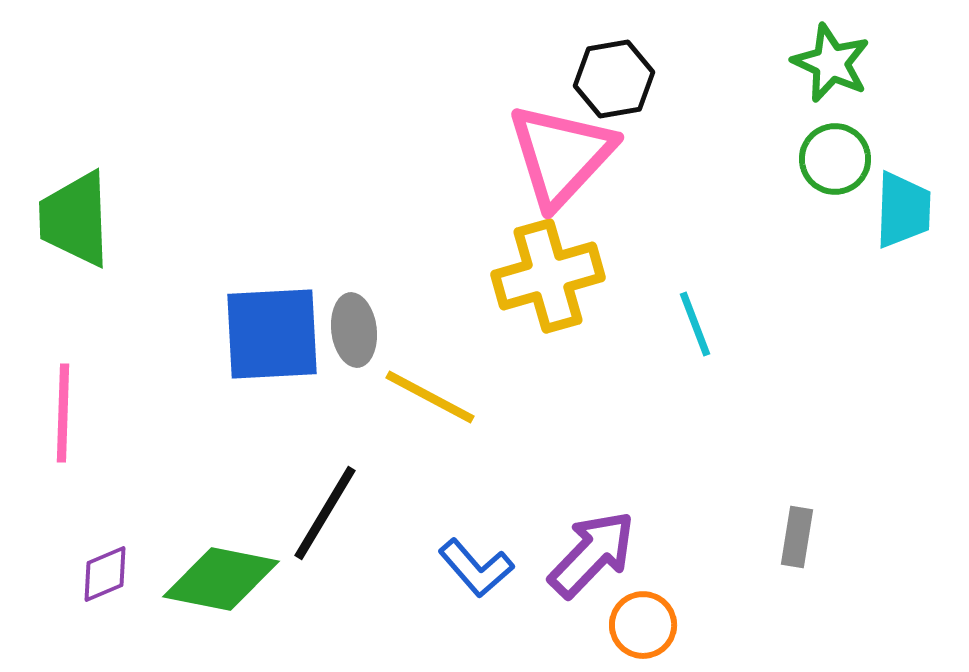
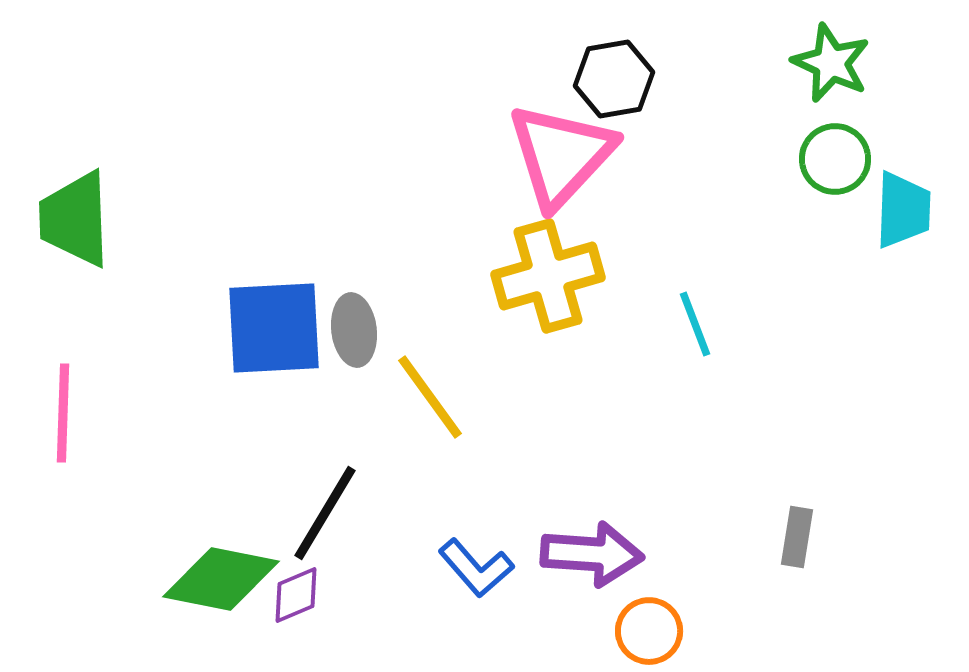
blue square: moved 2 px right, 6 px up
yellow line: rotated 26 degrees clockwise
purple arrow: rotated 50 degrees clockwise
purple diamond: moved 191 px right, 21 px down
orange circle: moved 6 px right, 6 px down
